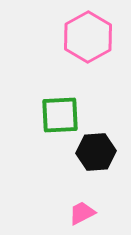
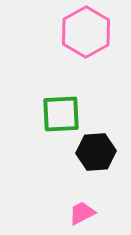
pink hexagon: moved 2 px left, 5 px up
green square: moved 1 px right, 1 px up
